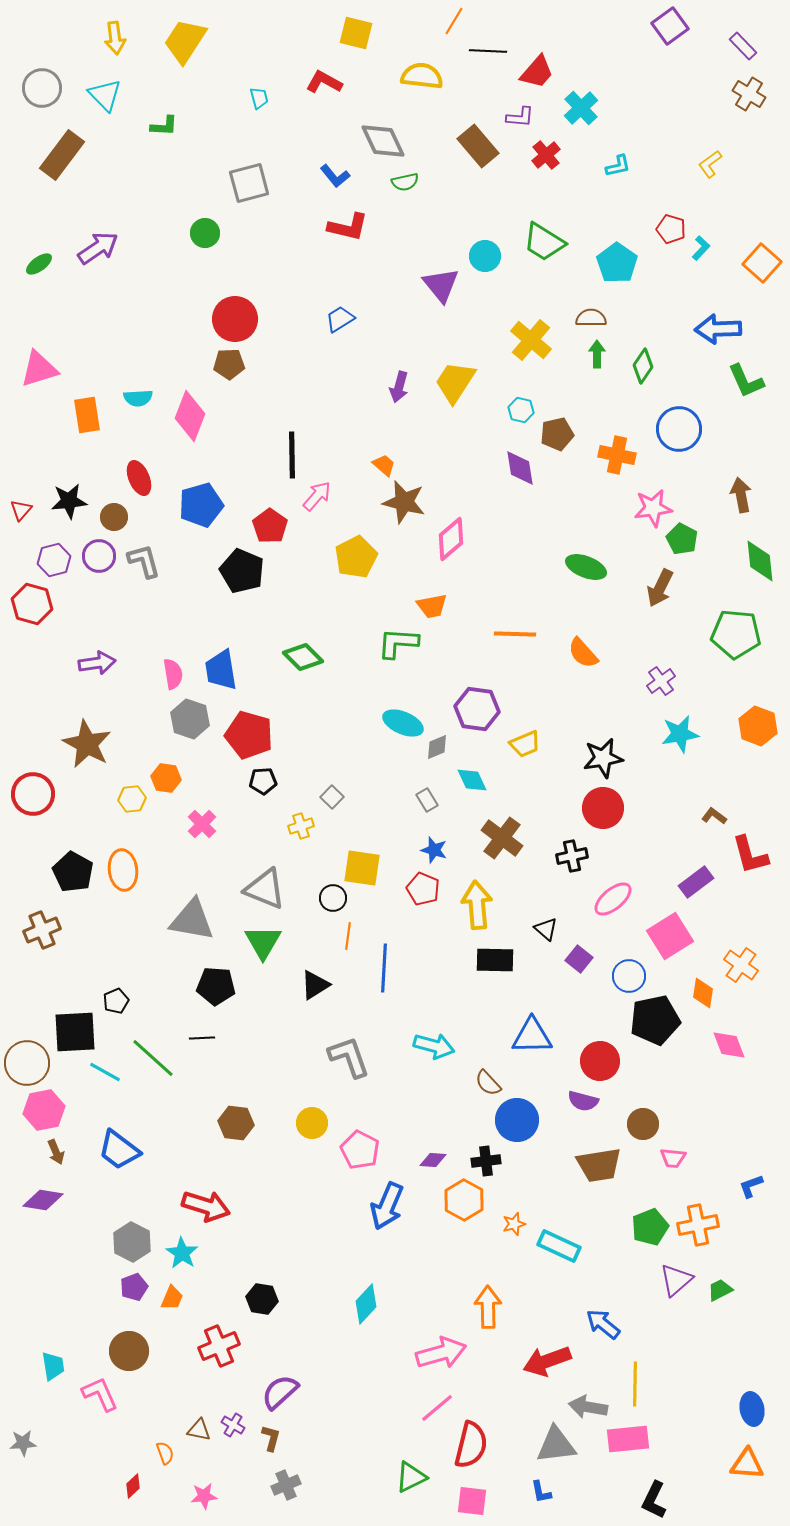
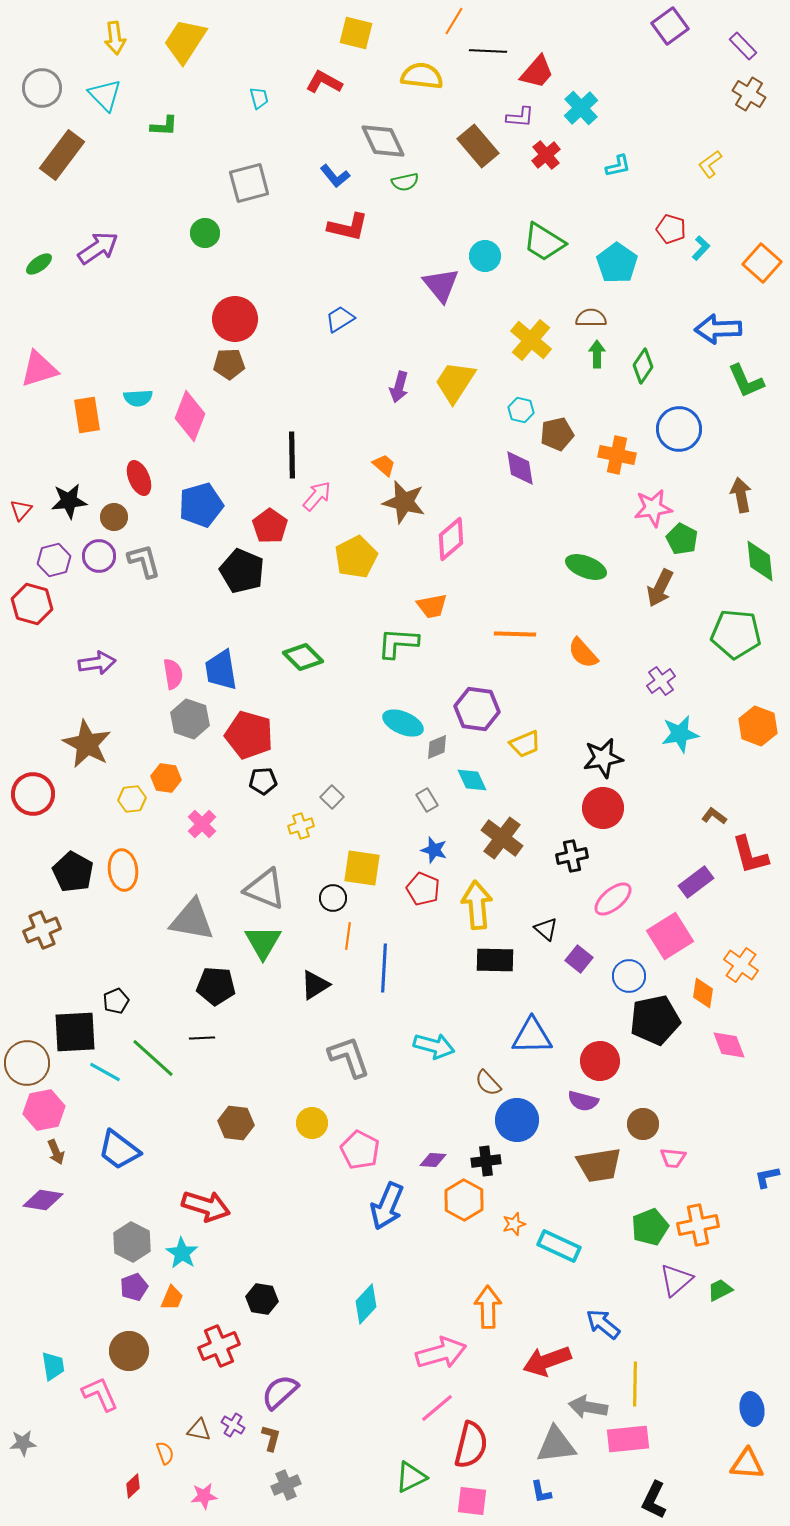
blue L-shape at (751, 1186): moved 16 px right, 9 px up; rotated 8 degrees clockwise
